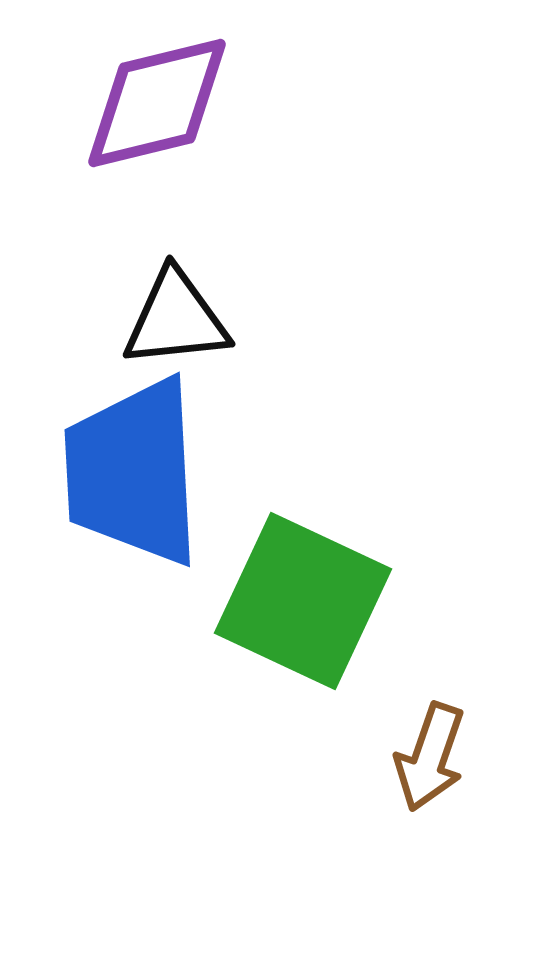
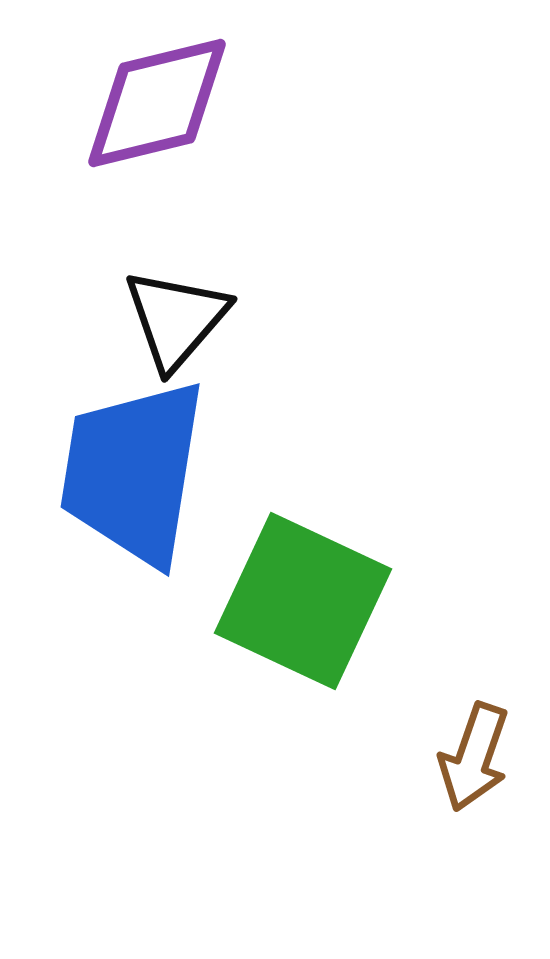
black triangle: rotated 43 degrees counterclockwise
blue trapezoid: rotated 12 degrees clockwise
brown arrow: moved 44 px right
